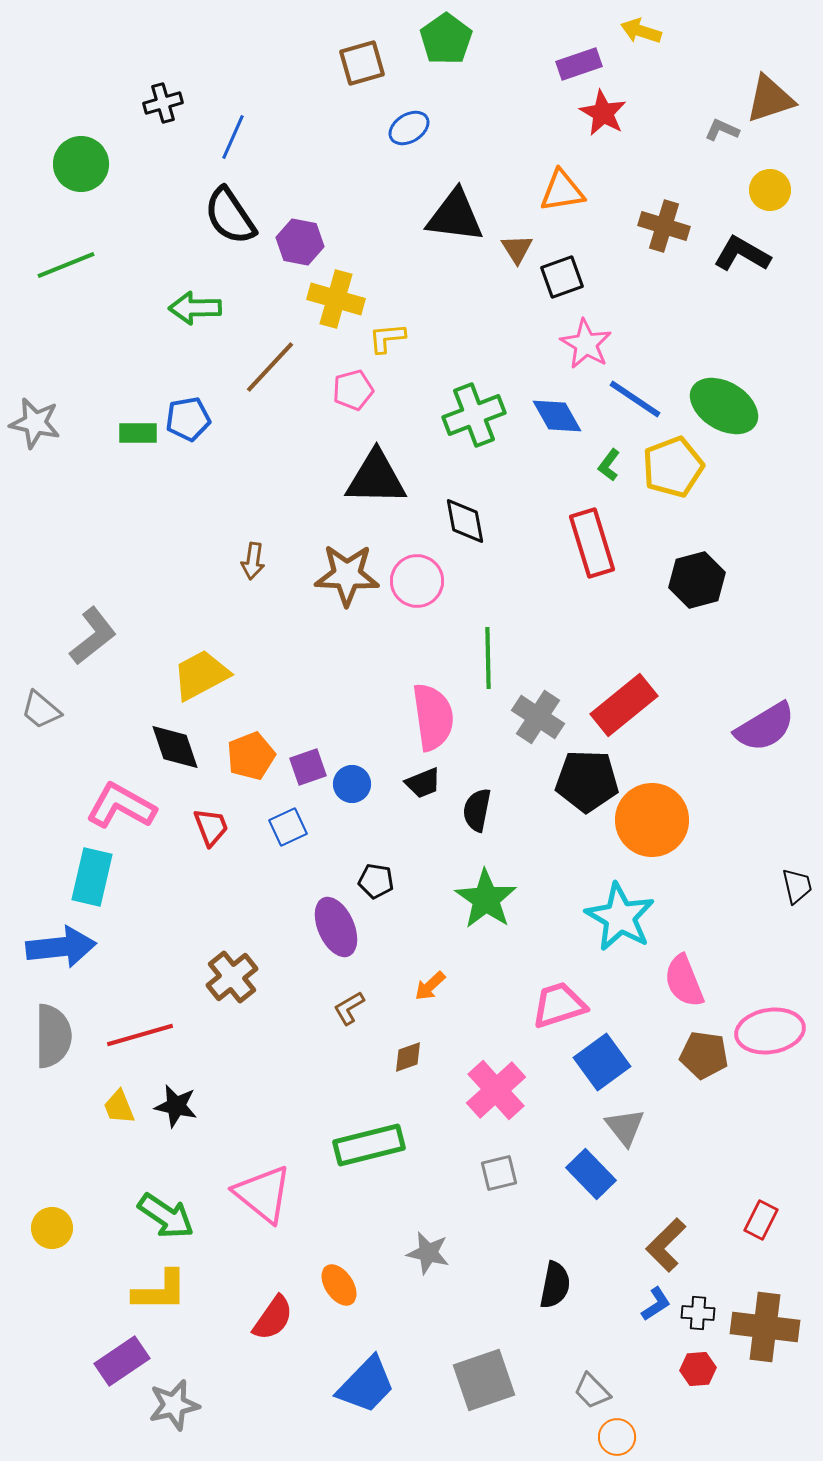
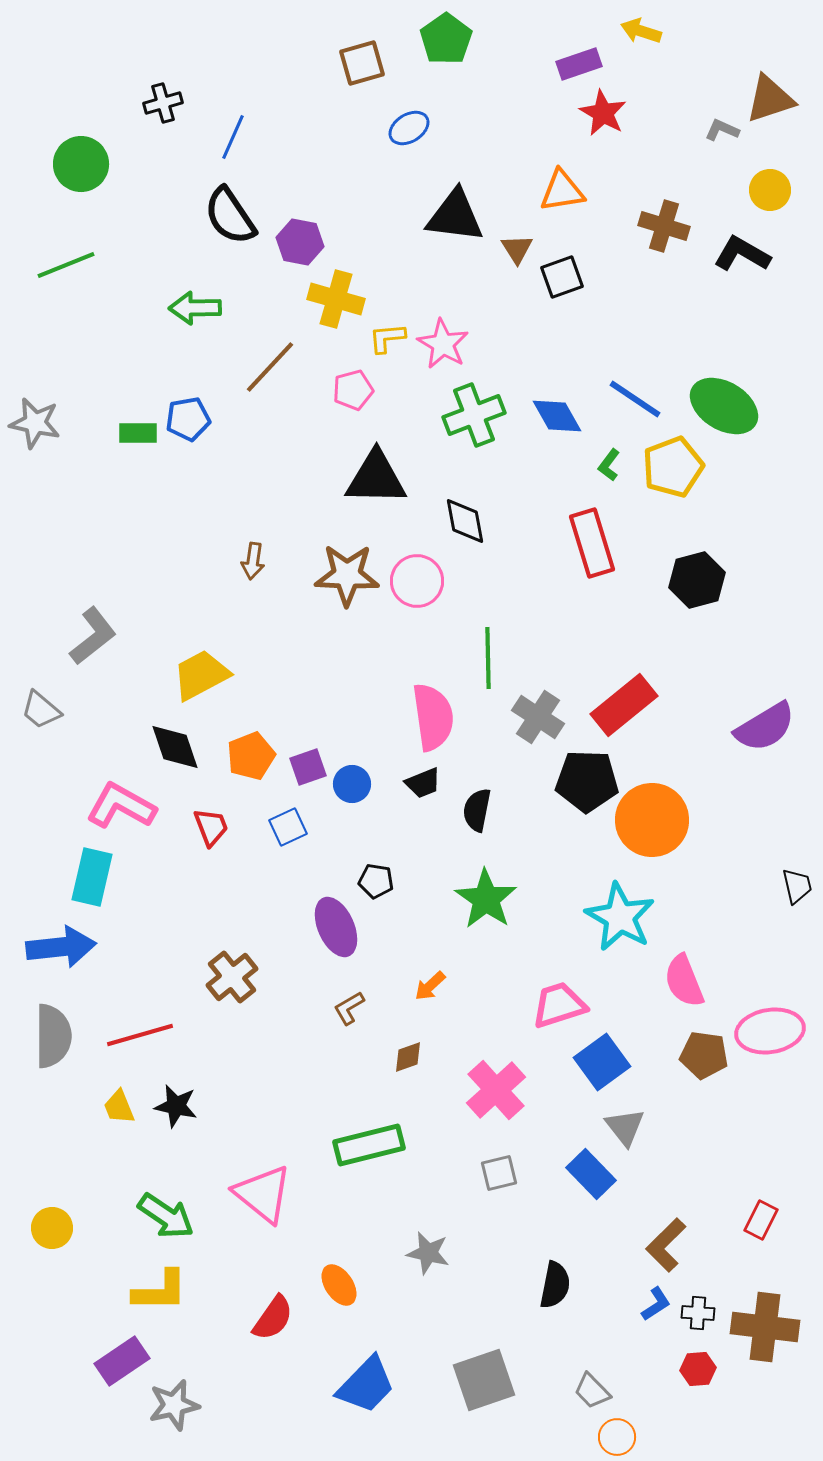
pink star at (586, 344): moved 143 px left
